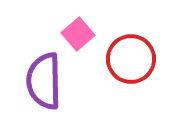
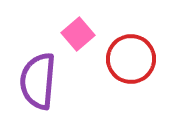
purple semicircle: moved 6 px left; rotated 6 degrees clockwise
